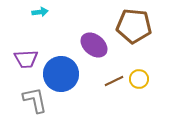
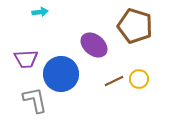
brown pentagon: moved 1 px right; rotated 12 degrees clockwise
